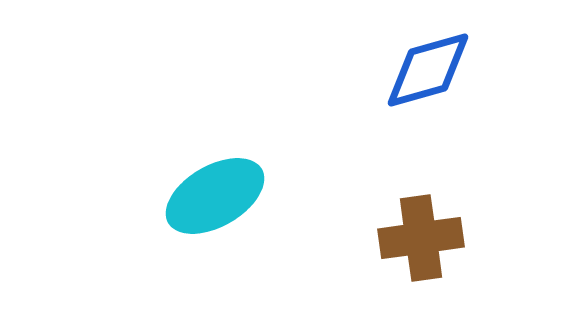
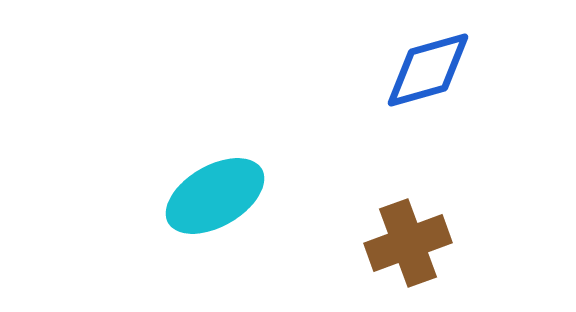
brown cross: moved 13 px left, 5 px down; rotated 12 degrees counterclockwise
